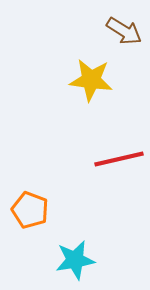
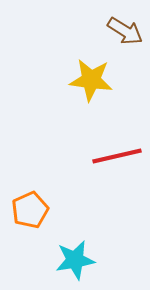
brown arrow: moved 1 px right
red line: moved 2 px left, 3 px up
orange pentagon: rotated 27 degrees clockwise
